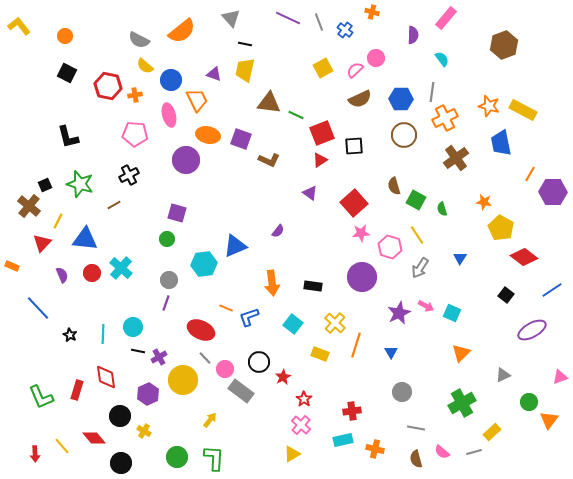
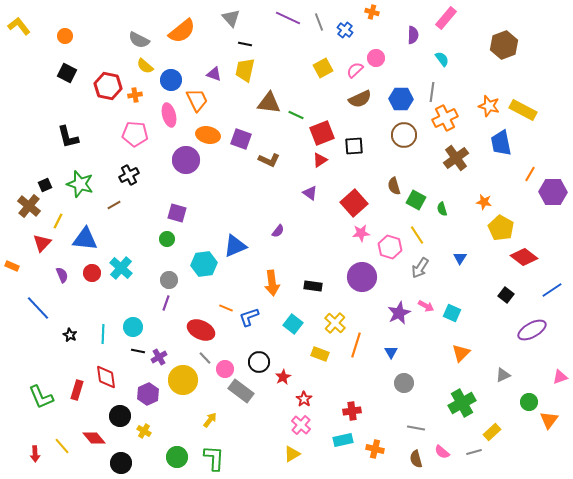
gray circle at (402, 392): moved 2 px right, 9 px up
